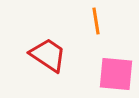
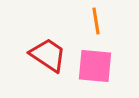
pink square: moved 21 px left, 8 px up
